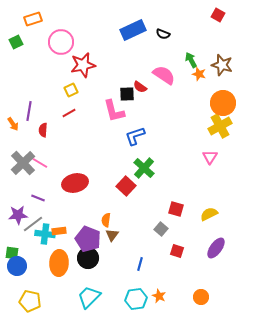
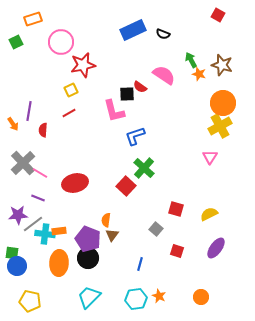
pink line at (40, 163): moved 10 px down
gray square at (161, 229): moved 5 px left
